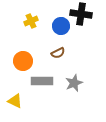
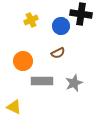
yellow cross: moved 1 px up
yellow triangle: moved 1 px left, 6 px down
